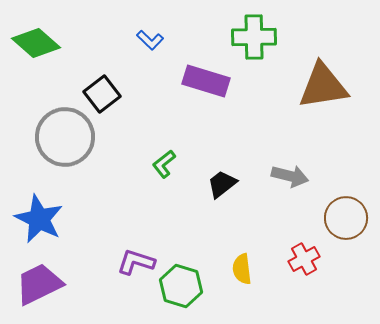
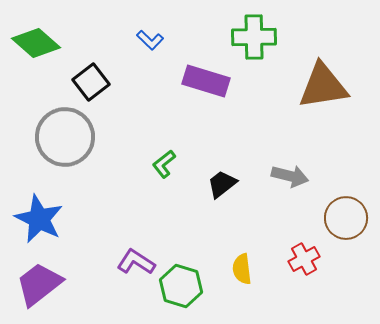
black square: moved 11 px left, 12 px up
purple L-shape: rotated 15 degrees clockwise
purple trapezoid: rotated 12 degrees counterclockwise
